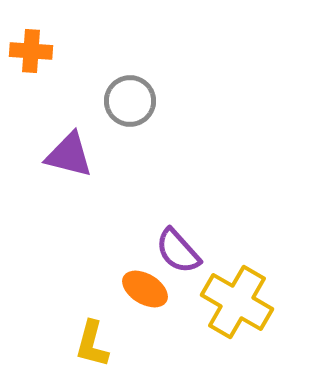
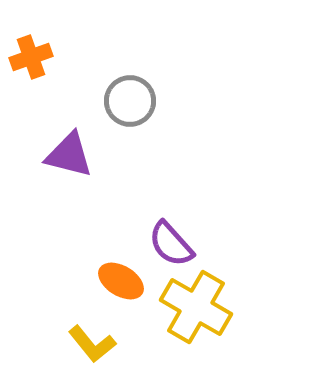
orange cross: moved 6 px down; rotated 24 degrees counterclockwise
purple semicircle: moved 7 px left, 7 px up
orange ellipse: moved 24 px left, 8 px up
yellow cross: moved 41 px left, 5 px down
yellow L-shape: rotated 54 degrees counterclockwise
